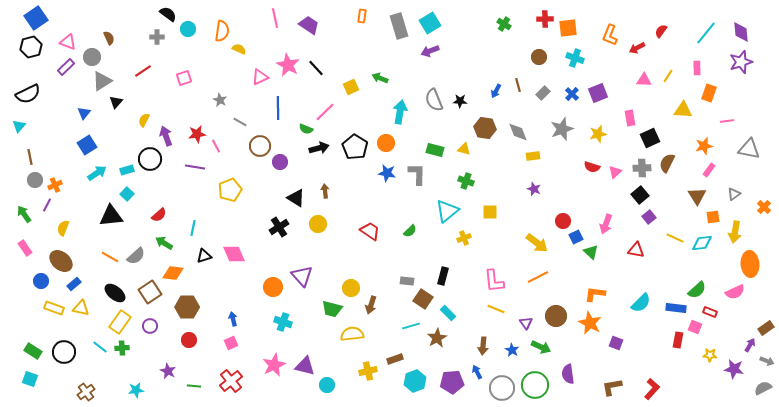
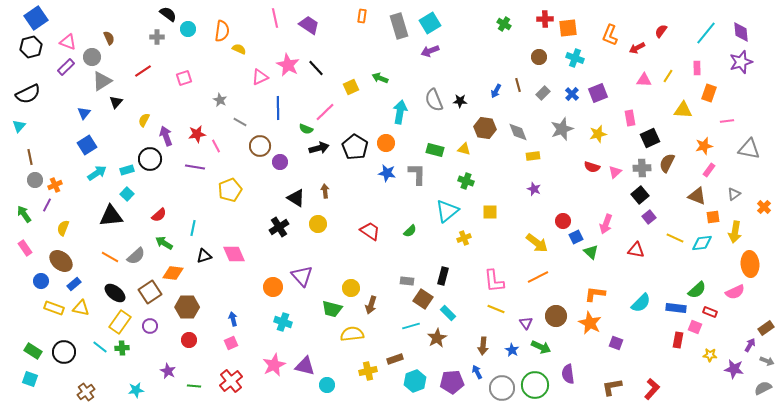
brown triangle at (697, 196): rotated 36 degrees counterclockwise
